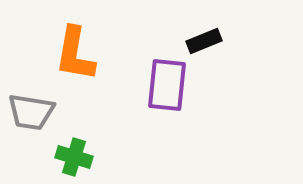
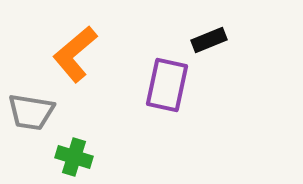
black rectangle: moved 5 px right, 1 px up
orange L-shape: rotated 40 degrees clockwise
purple rectangle: rotated 6 degrees clockwise
